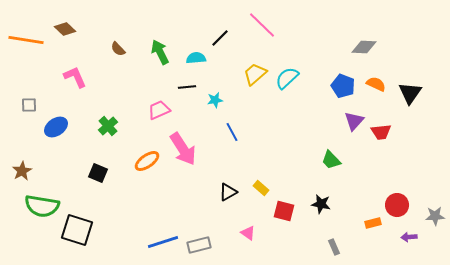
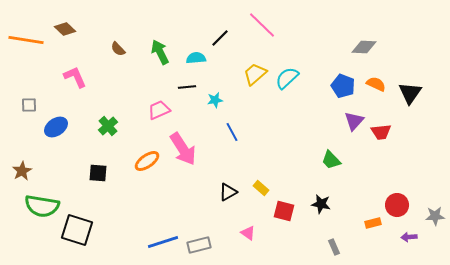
black square at (98, 173): rotated 18 degrees counterclockwise
